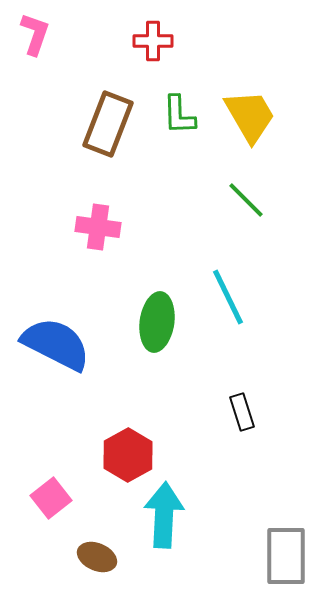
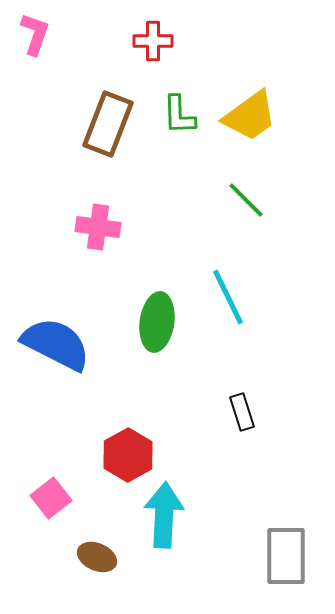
yellow trapezoid: rotated 84 degrees clockwise
